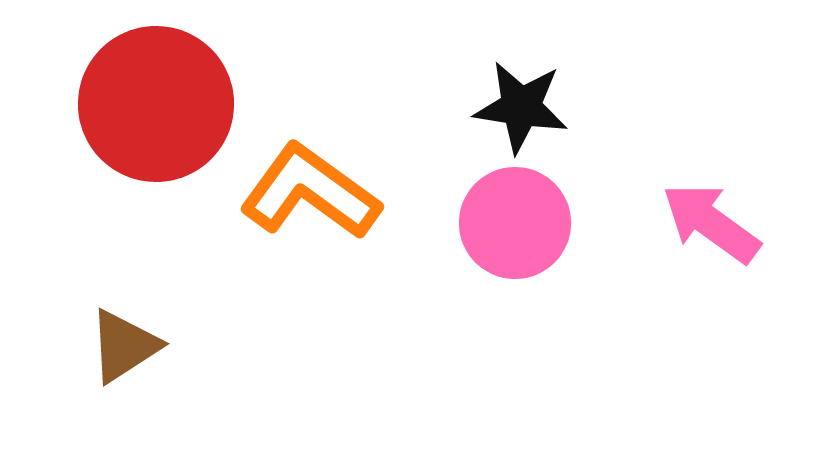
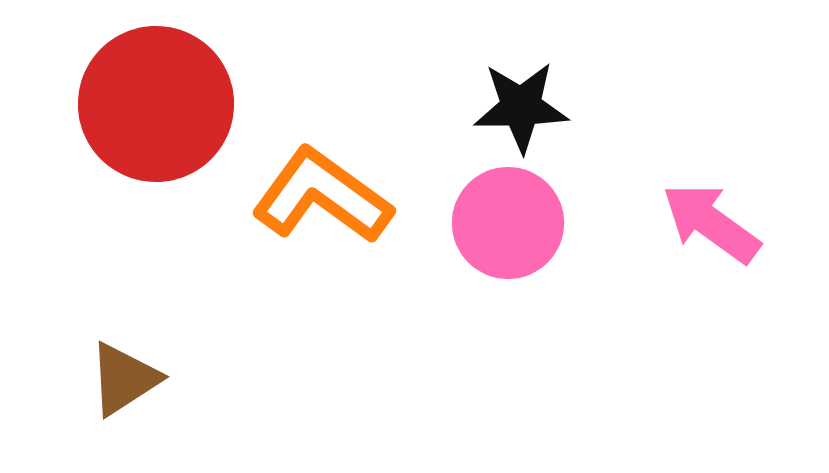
black star: rotated 10 degrees counterclockwise
orange L-shape: moved 12 px right, 4 px down
pink circle: moved 7 px left
brown triangle: moved 33 px down
